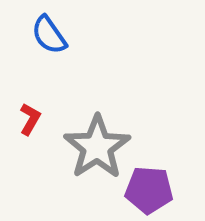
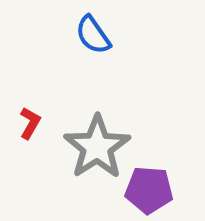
blue semicircle: moved 44 px right
red L-shape: moved 4 px down
